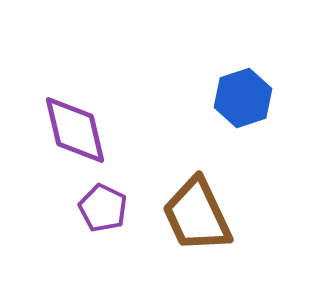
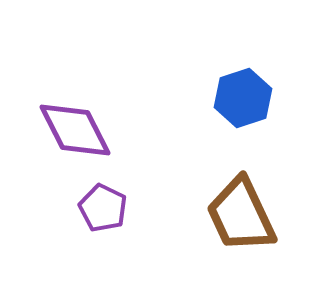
purple diamond: rotated 14 degrees counterclockwise
brown trapezoid: moved 44 px right
